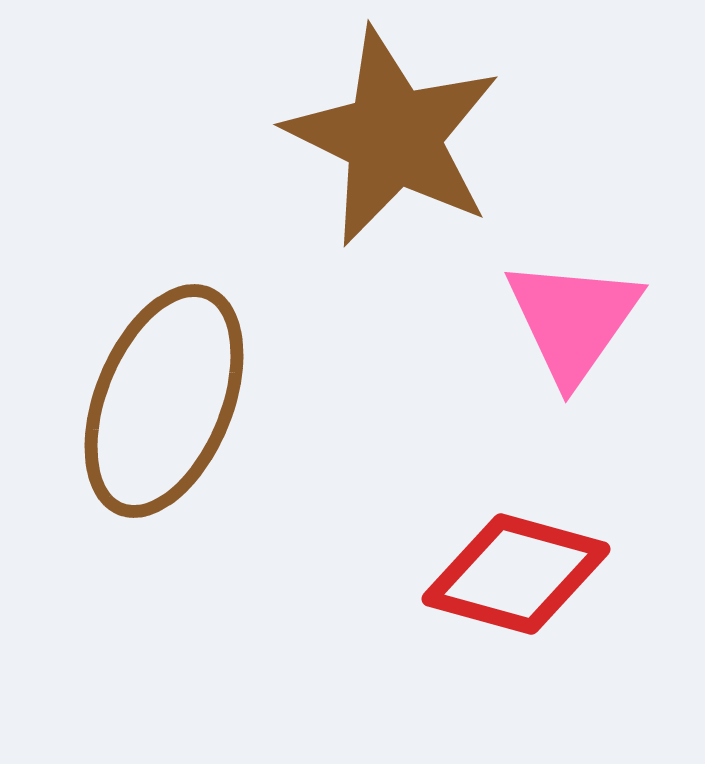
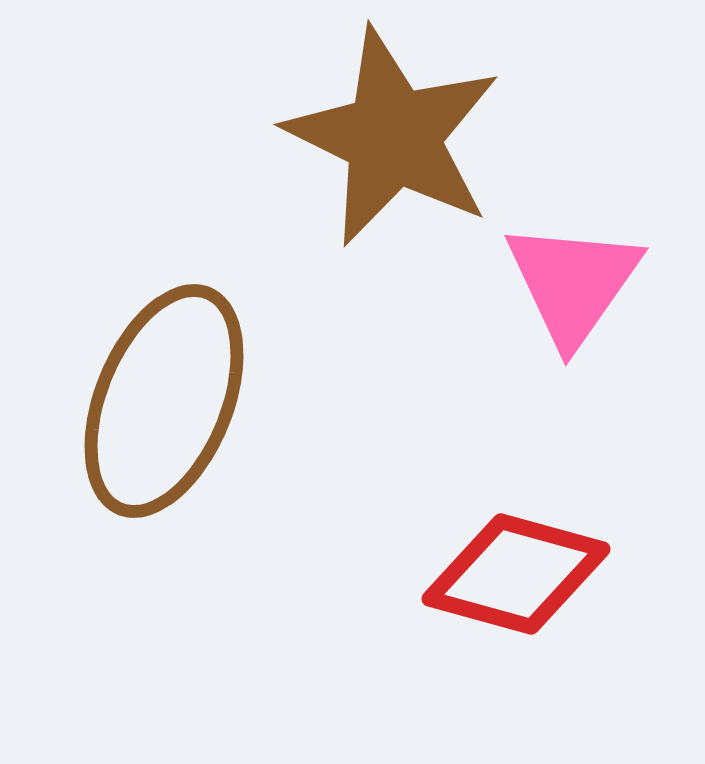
pink triangle: moved 37 px up
